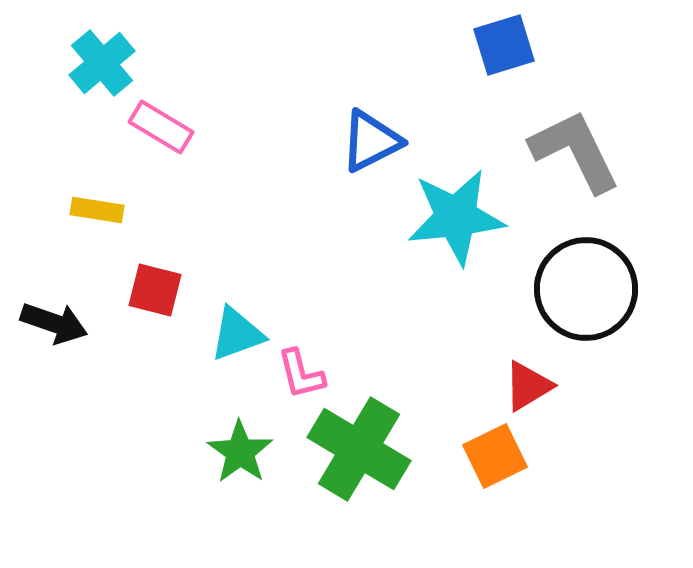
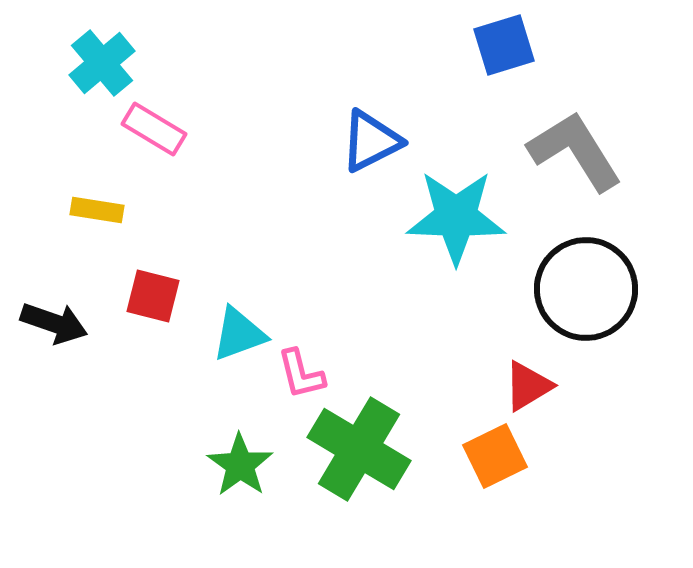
pink rectangle: moved 7 px left, 2 px down
gray L-shape: rotated 6 degrees counterclockwise
cyan star: rotated 8 degrees clockwise
red square: moved 2 px left, 6 px down
cyan triangle: moved 2 px right
green star: moved 13 px down
